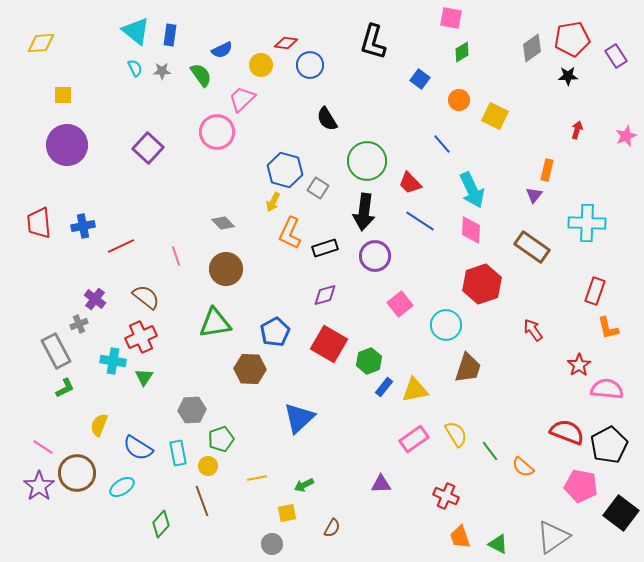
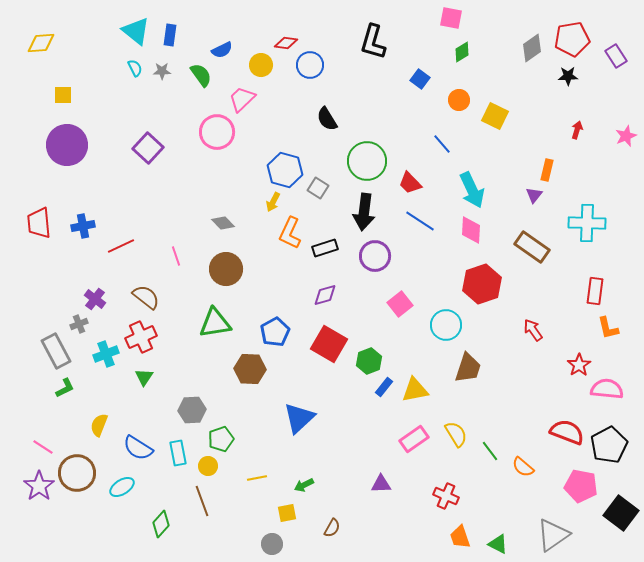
red rectangle at (595, 291): rotated 12 degrees counterclockwise
cyan cross at (113, 361): moved 7 px left, 7 px up; rotated 30 degrees counterclockwise
gray triangle at (553, 537): moved 2 px up
